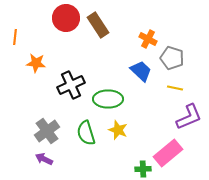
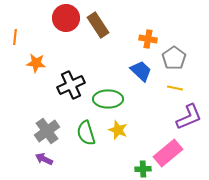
orange cross: rotated 18 degrees counterclockwise
gray pentagon: moved 2 px right; rotated 20 degrees clockwise
